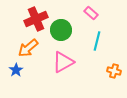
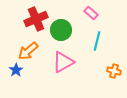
orange arrow: moved 3 px down
